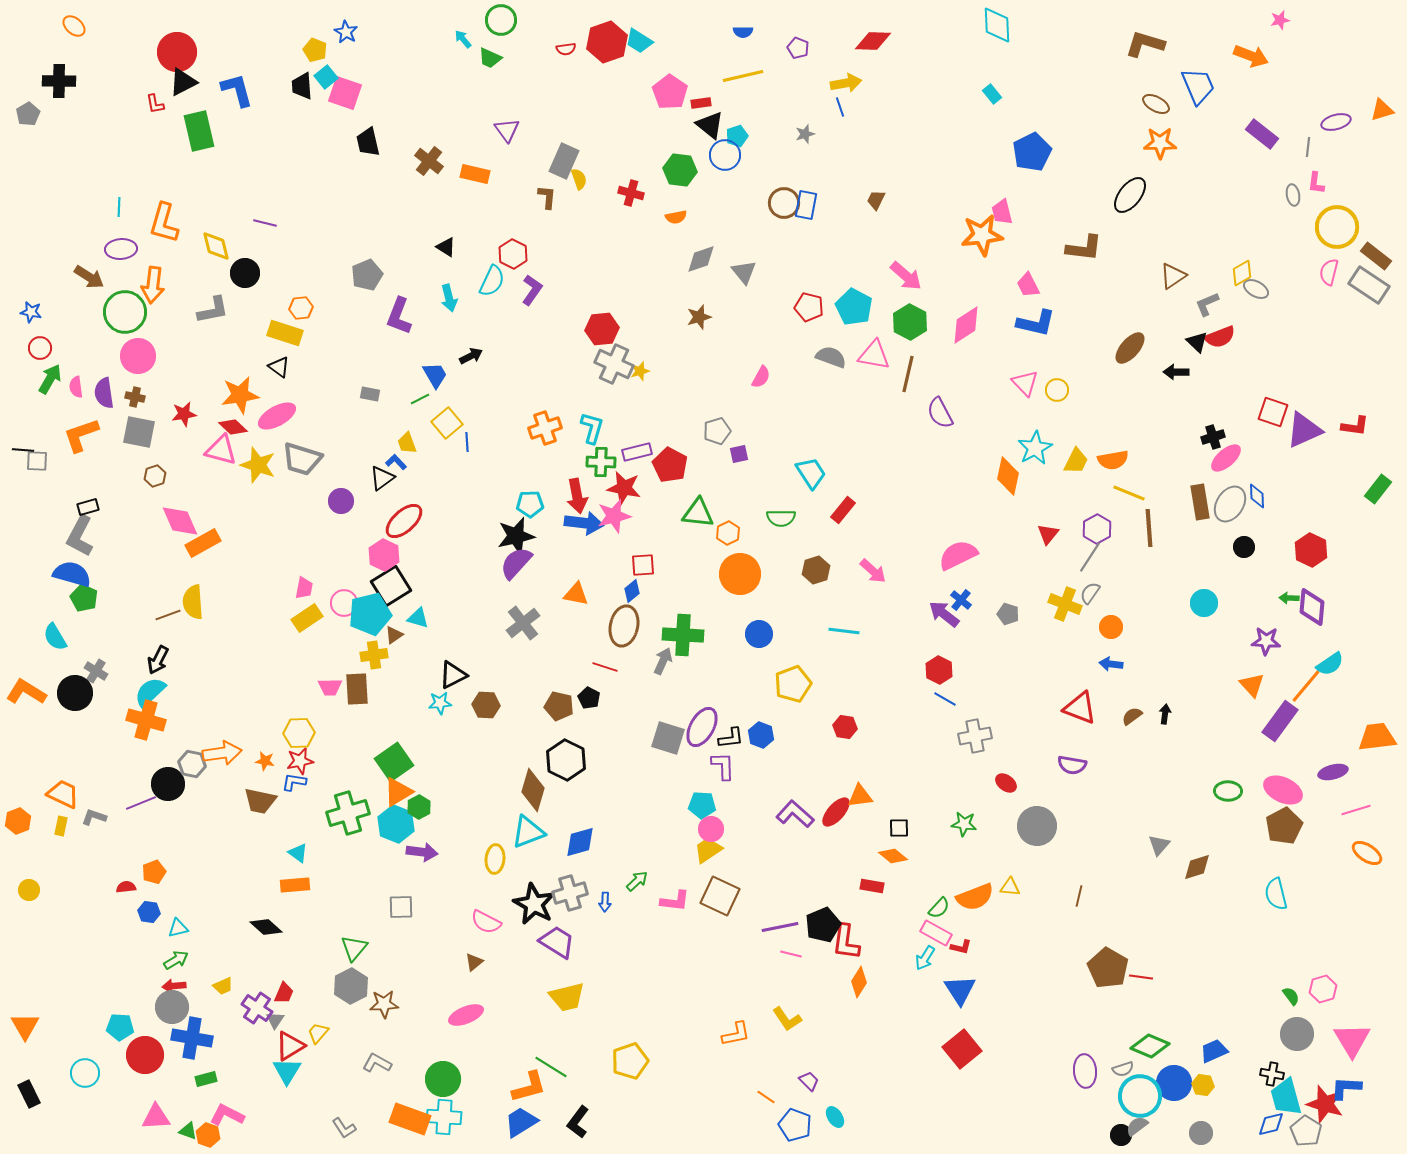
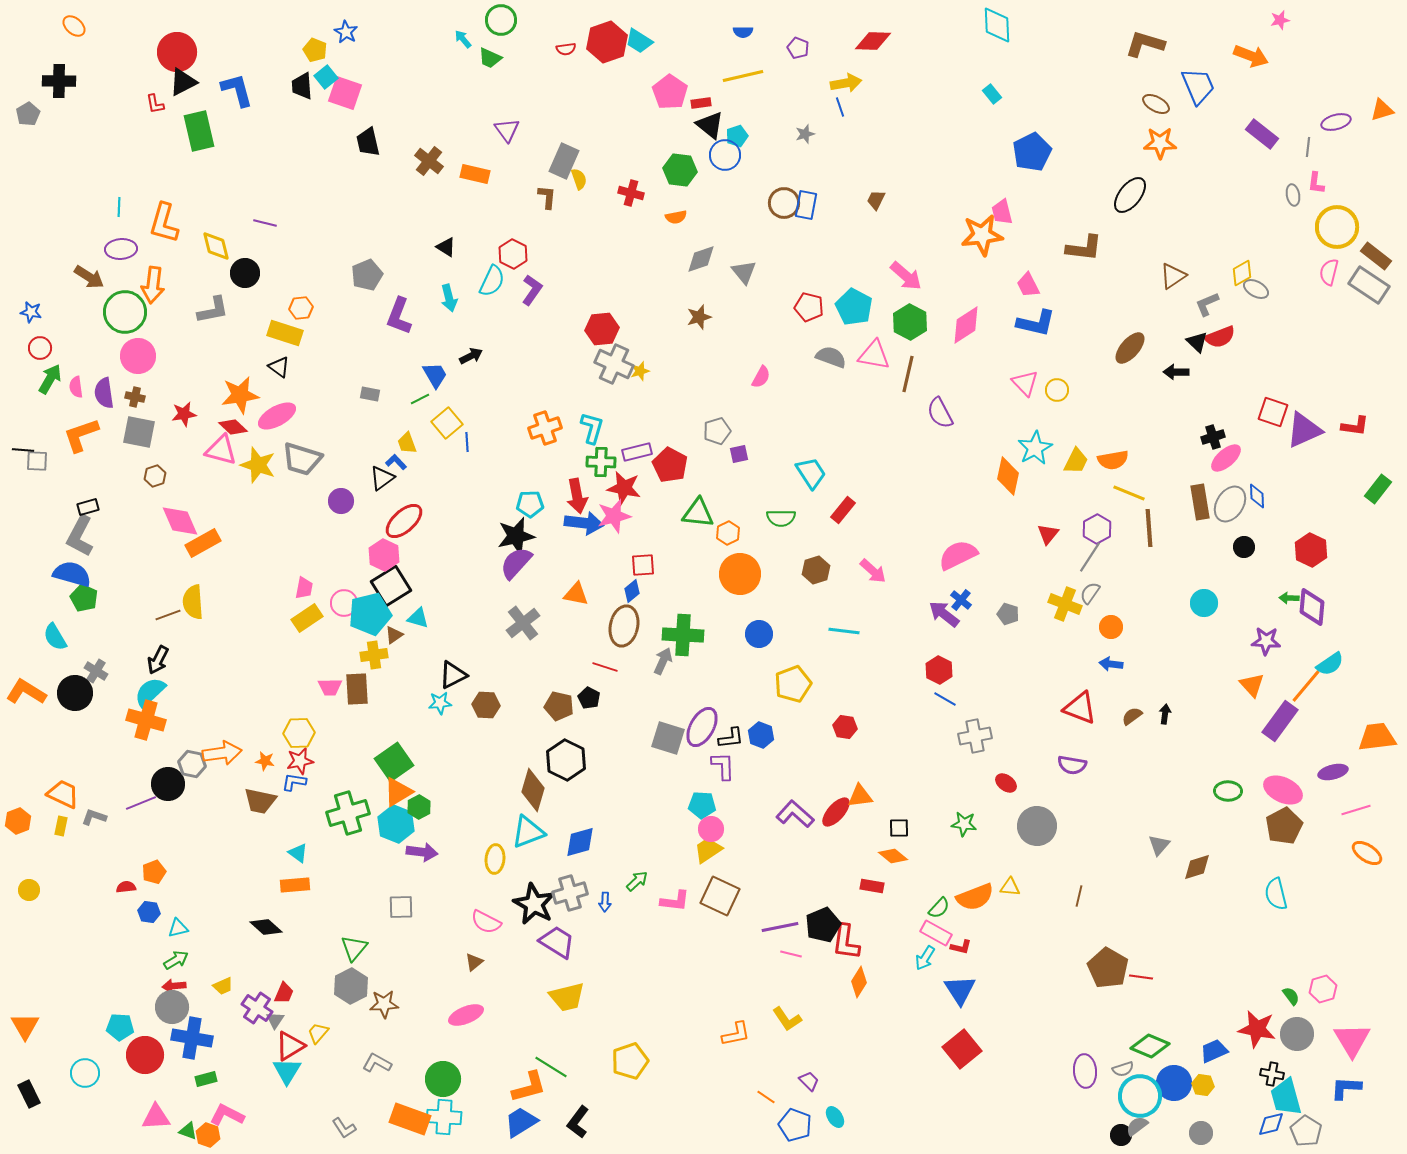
red star at (1325, 1104): moved 68 px left, 75 px up; rotated 6 degrees counterclockwise
